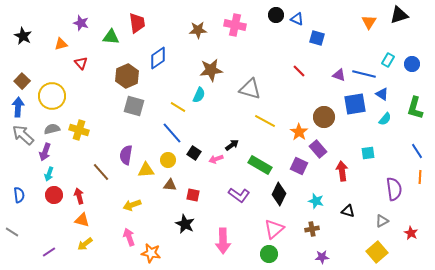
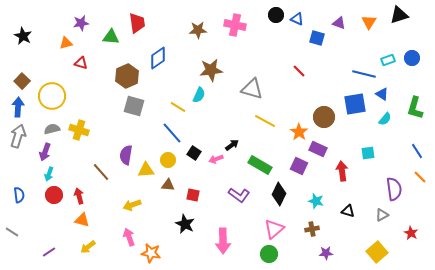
purple star at (81, 23): rotated 28 degrees counterclockwise
orange triangle at (61, 44): moved 5 px right, 1 px up
cyan rectangle at (388, 60): rotated 40 degrees clockwise
red triangle at (81, 63): rotated 32 degrees counterclockwise
blue circle at (412, 64): moved 6 px up
purple triangle at (339, 75): moved 52 px up
gray triangle at (250, 89): moved 2 px right
gray arrow at (23, 135): moved 5 px left, 1 px down; rotated 65 degrees clockwise
purple rectangle at (318, 149): rotated 24 degrees counterclockwise
orange line at (420, 177): rotated 48 degrees counterclockwise
brown triangle at (170, 185): moved 2 px left
gray triangle at (382, 221): moved 6 px up
yellow arrow at (85, 244): moved 3 px right, 3 px down
purple star at (322, 257): moved 4 px right, 4 px up
